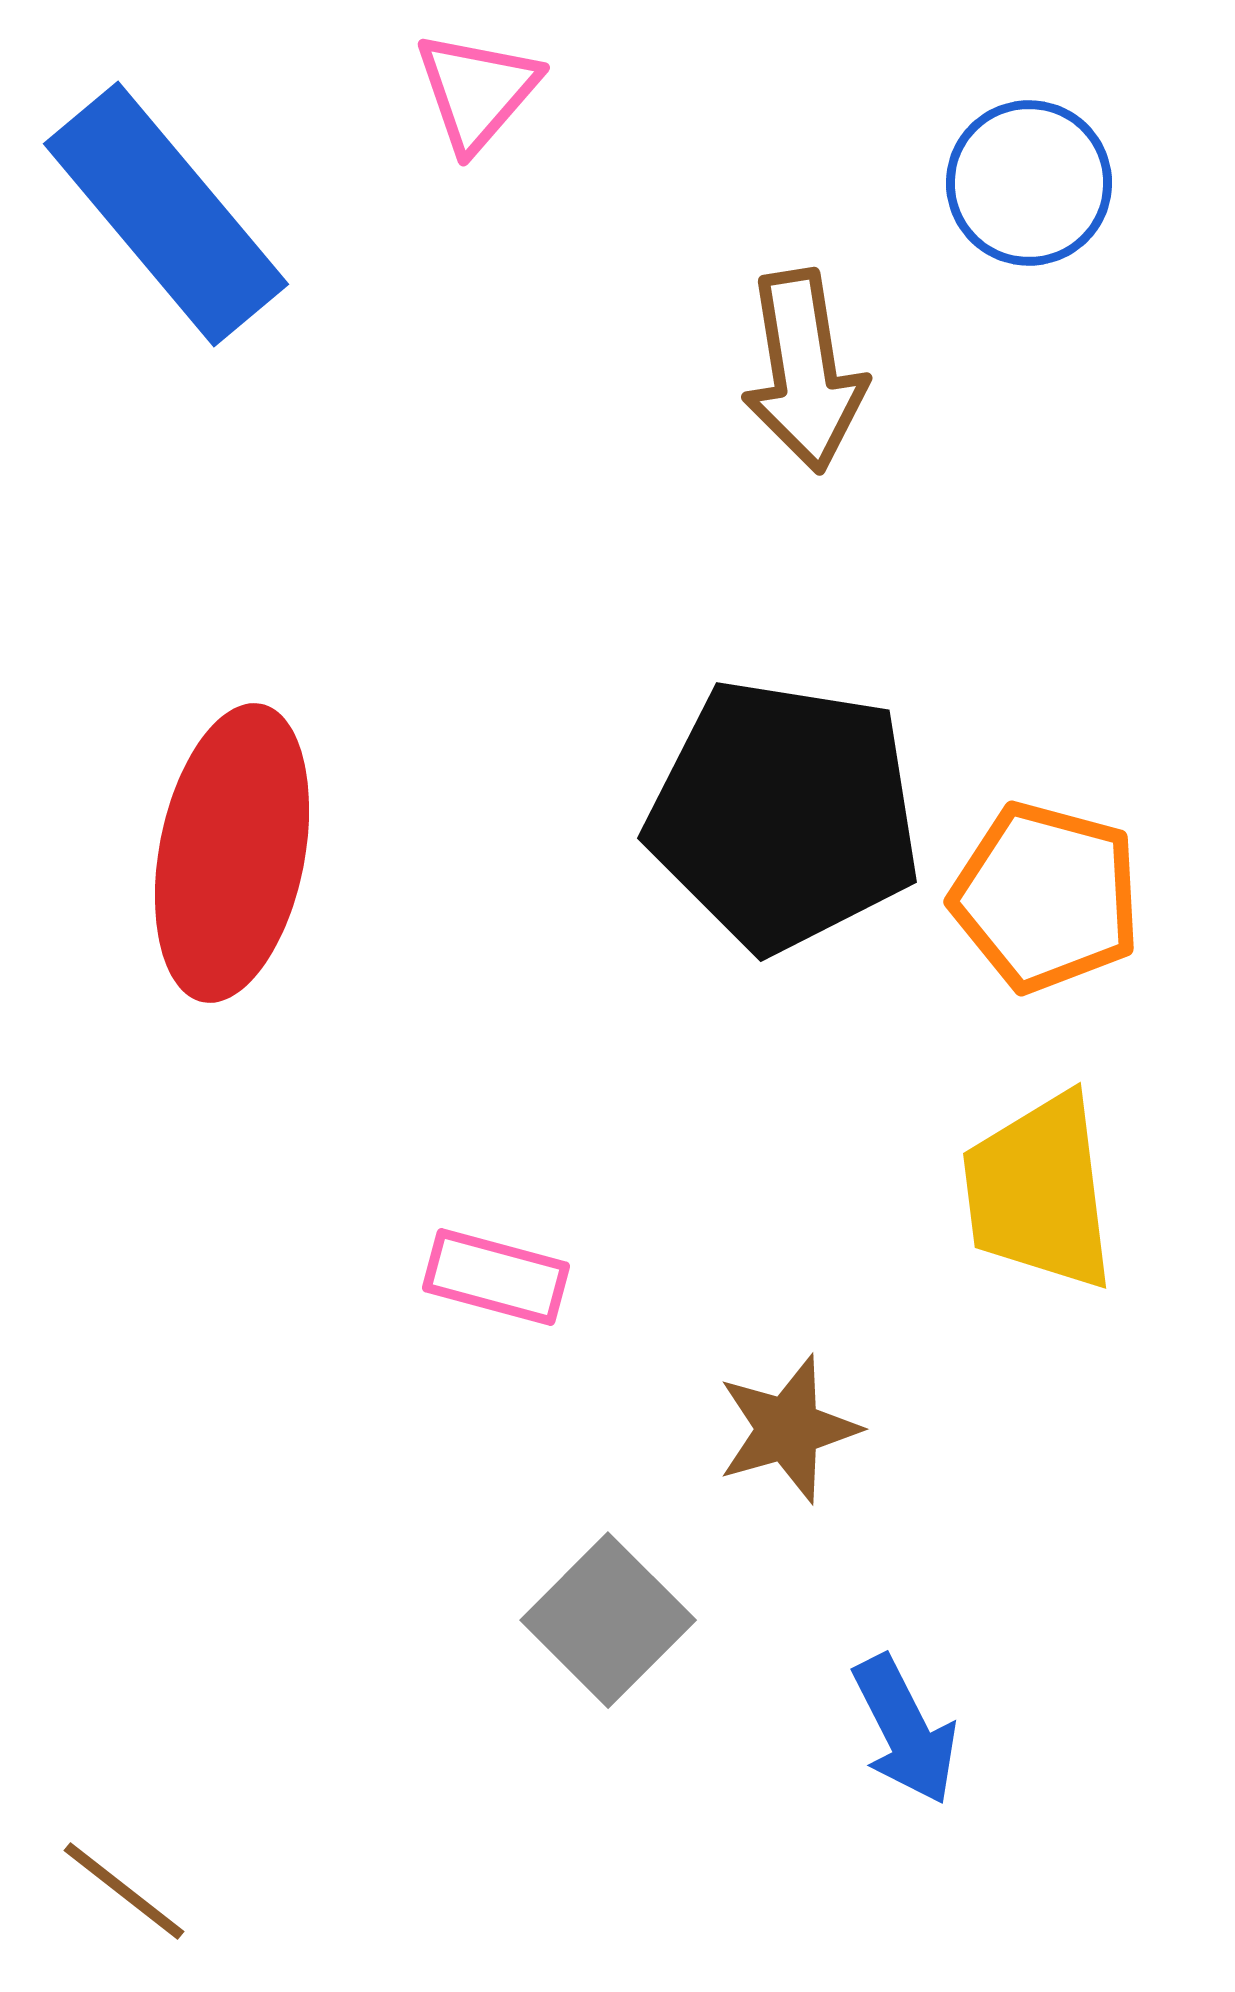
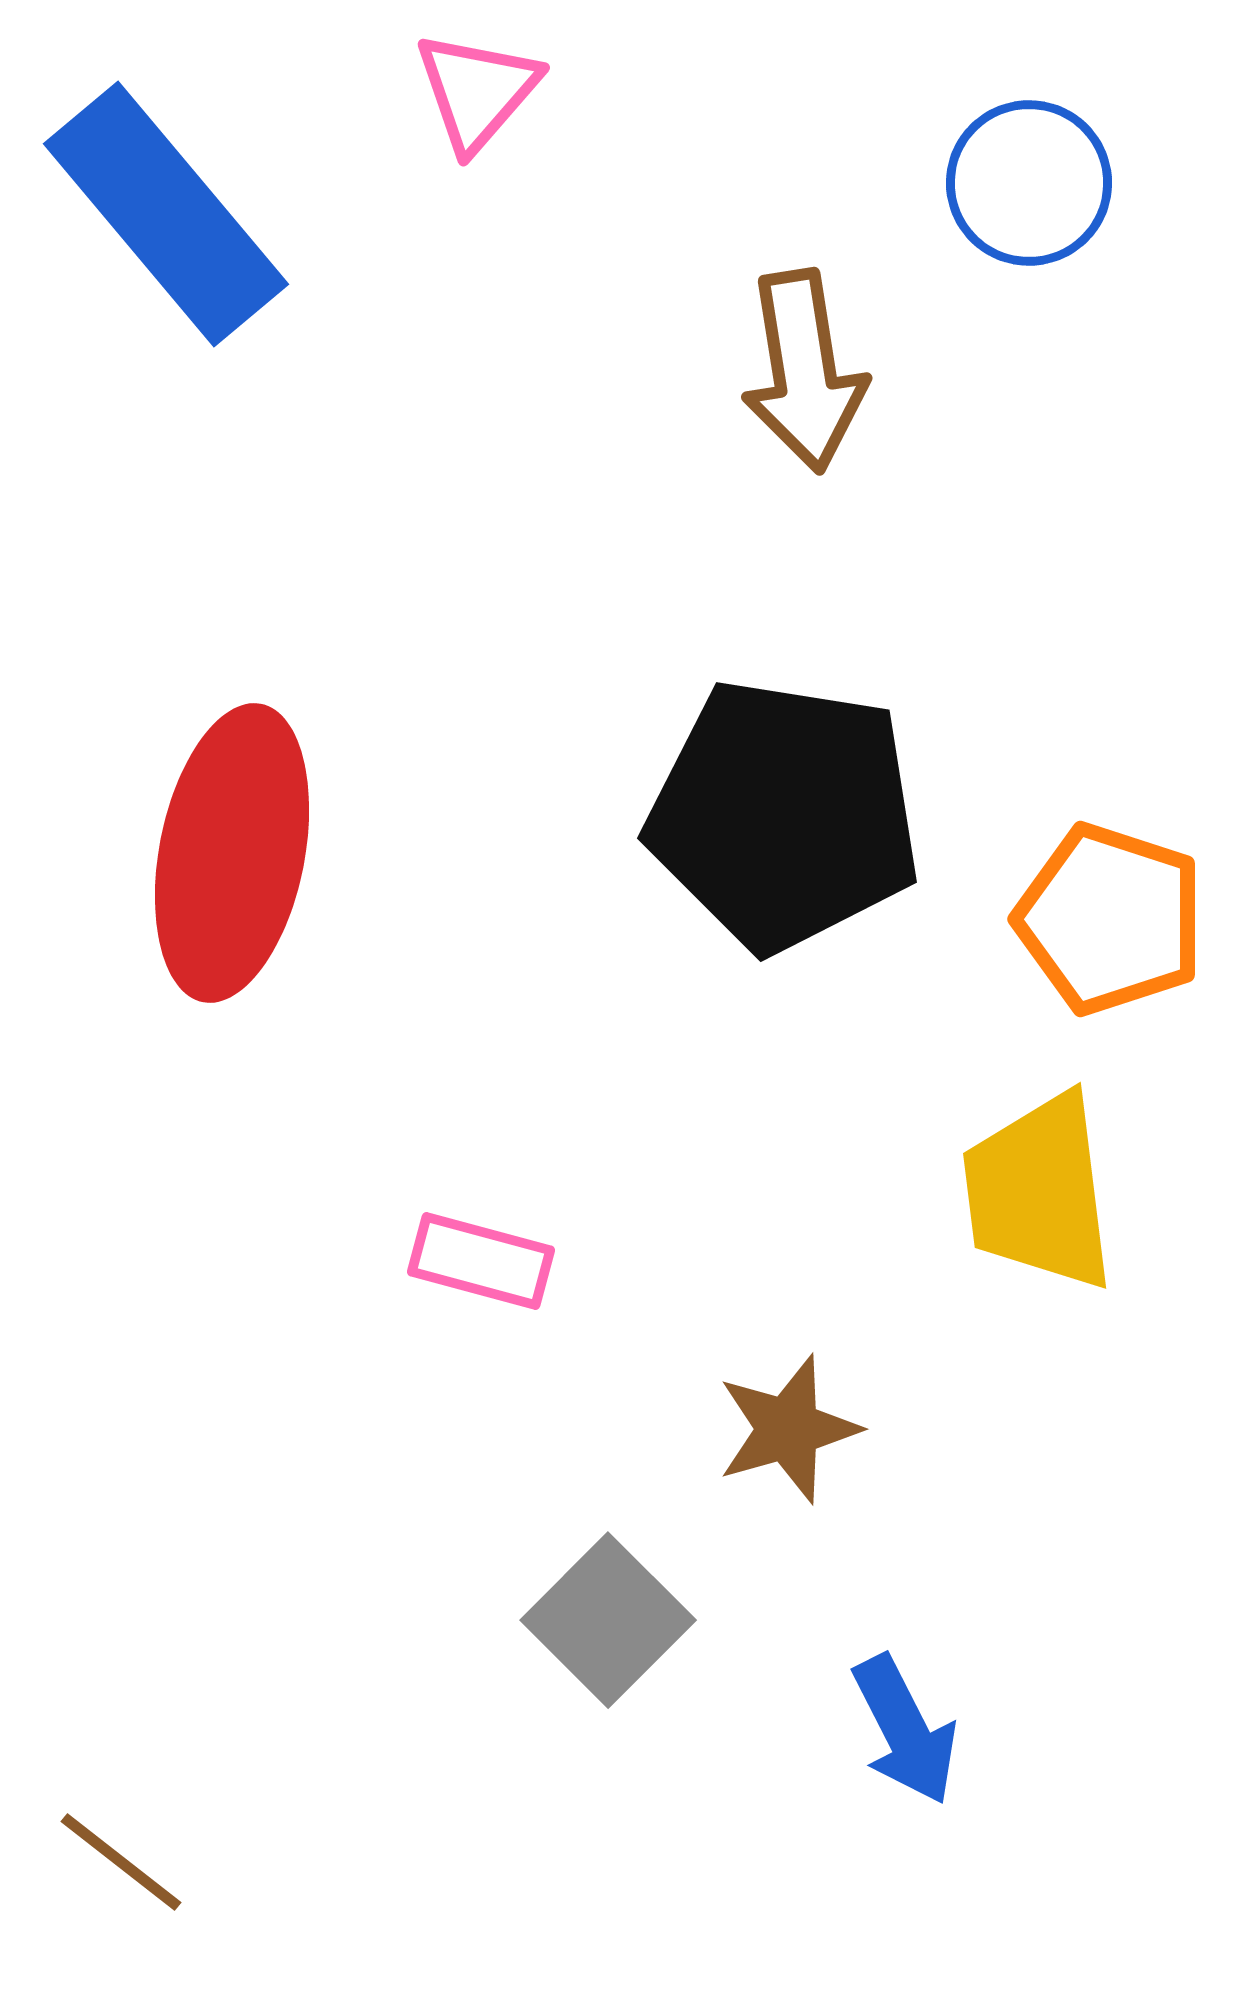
orange pentagon: moved 64 px right, 22 px down; rotated 3 degrees clockwise
pink rectangle: moved 15 px left, 16 px up
brown line: moved 3 px left, 29 px up
